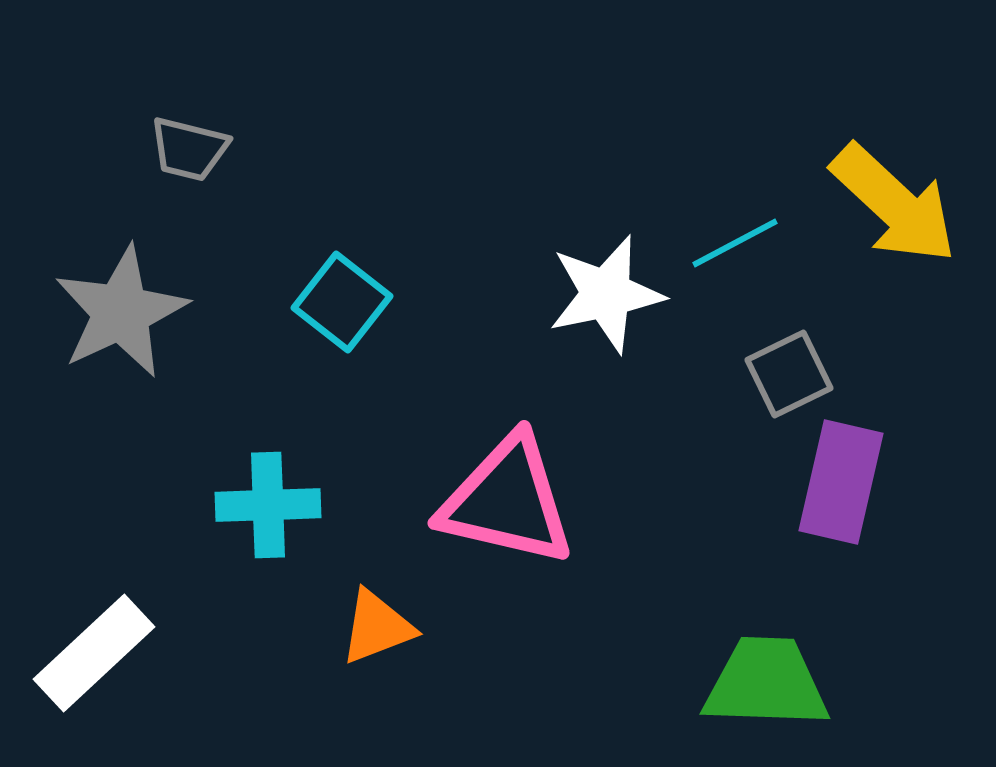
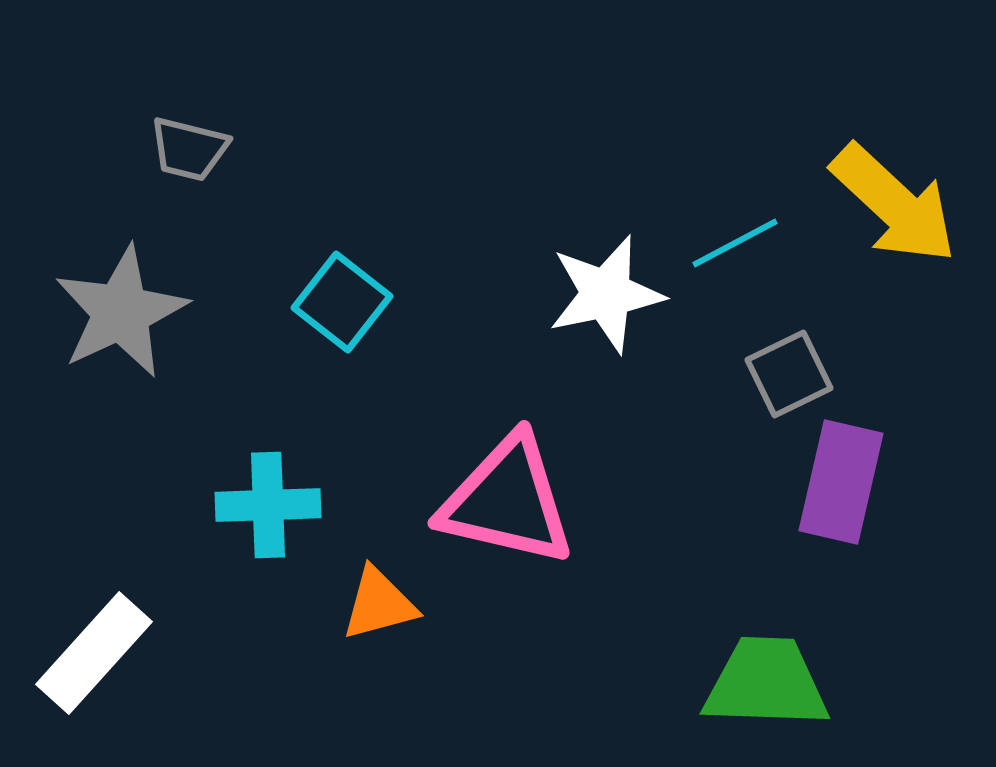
orange triangle: moved 2 px right, 23 px up; rotated 6 degrees clockwise
white rectangle: rotated 5 degrees counterclockwise
